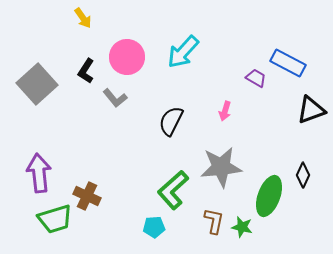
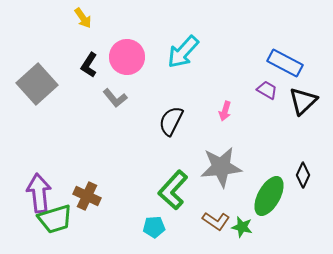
blue rectangle: moved 3 px left
black L-shape: moved 3 px right, 6 px up
purple trapezoid: moved 11 px right, 12 px down
black triangle: moved 8 px left, 9 px up; rotated 24 degrees counterclockwise
purple arrow: moved 20 px down
green L-shape: rotated 6 degrees counterclockwise
green ellipse: rotated 9 degrees clockwise
brown L-shape: moved 2 px right; rotated 112 degrees clockwise
